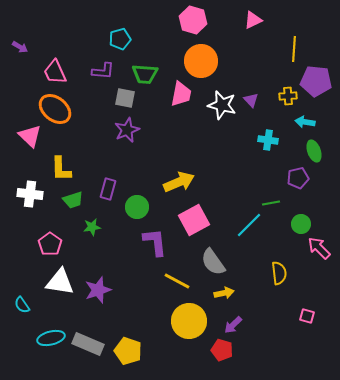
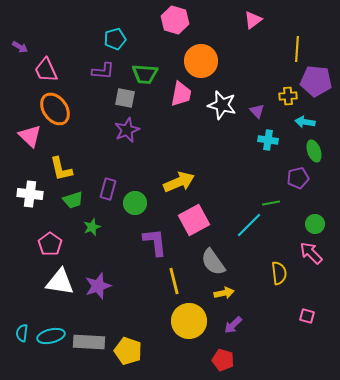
pink hexagon at (193, 20): moved 18 px left
pink triangle at (253, 20): rotated 12 degrees counterclockwise
cyan pentagon at (120, 39): moved 5 px left
yellow line at (294, 49): moved 3 px right
pink trapezoid at (55, 72): moved 9 px left, 2 px up
purple triangle at (251, 100): moved 6 px right, 11 px down
orange ellipse at (55, 109): rotated 16 degrees clockwise
yellow L-shape at (61, 169): rotated 12 degrees counterclockwise
green circle at (137, 207): moved 2 px left, 4 px up
green circle at (301, 224): moved 14 px right
green star at (92, 227): rotated 12 degrees counterclockwise
pink arrow at (319, 248): moved 8 px left, 5 px down
yellow line at (177, 281): moved 3 px left; rotated 48 degrees clockwise
purple star at (98, 290): moved 4 px up
cyan semicircle at (22, 305): moved 28 px down; rotated 42 degrees clockwise
cyan ellipse at (51, 338): moved 2 px up
gray rectangle at (88, 344): moved 1 px right, 2 px up; rotated 20 degrees counterclockwise
red pentagon at (222, 350): moved 1 px right, 10 px down
